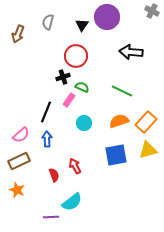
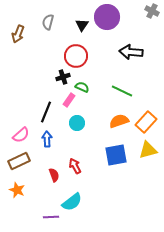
cyan circle: moved 7 px left
